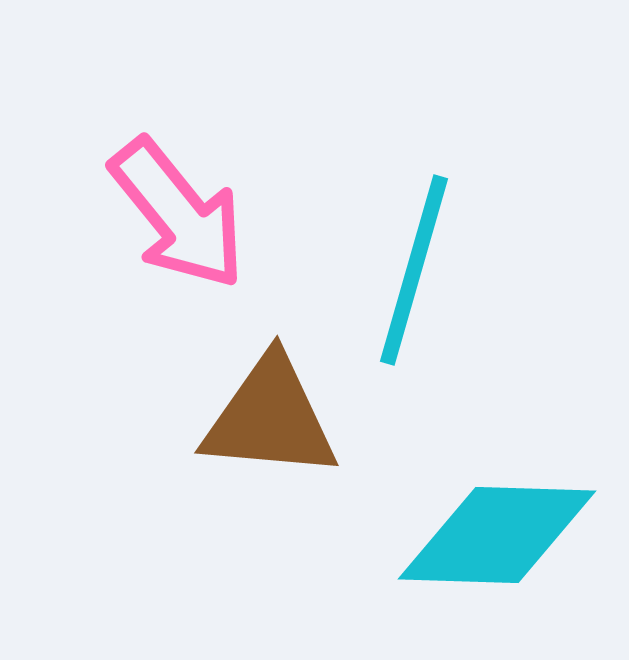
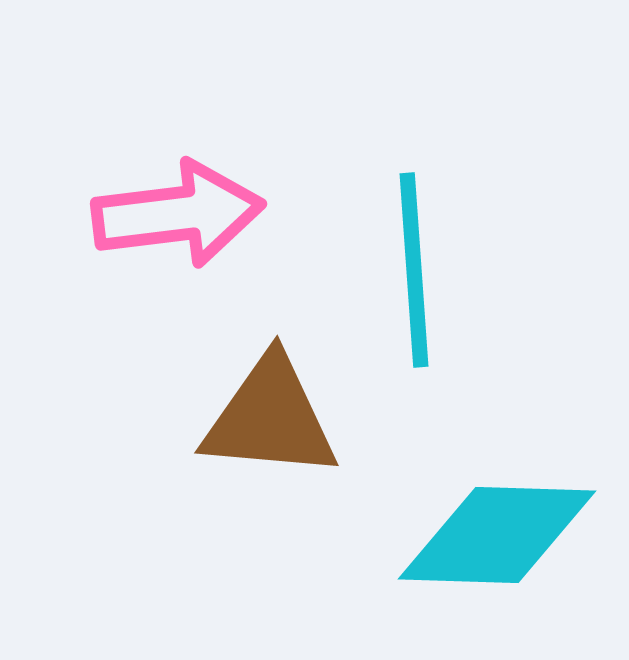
pink arrow: rotated 58 degrees counterclockwise
cyan line: rotated 20 degrees counterclockwise
